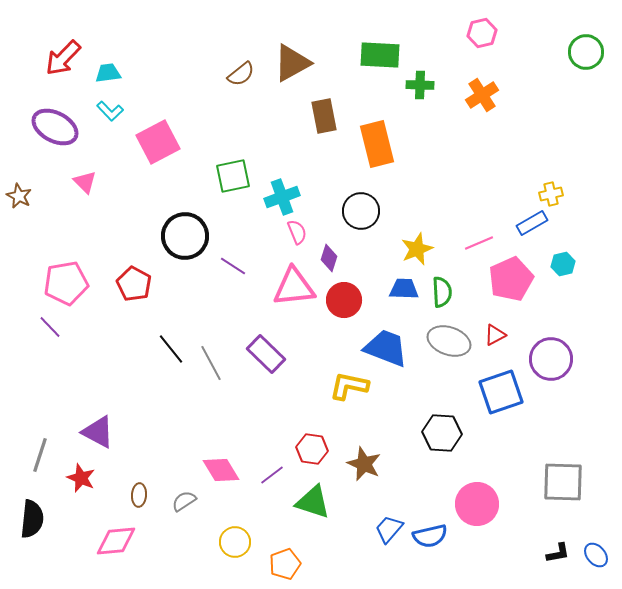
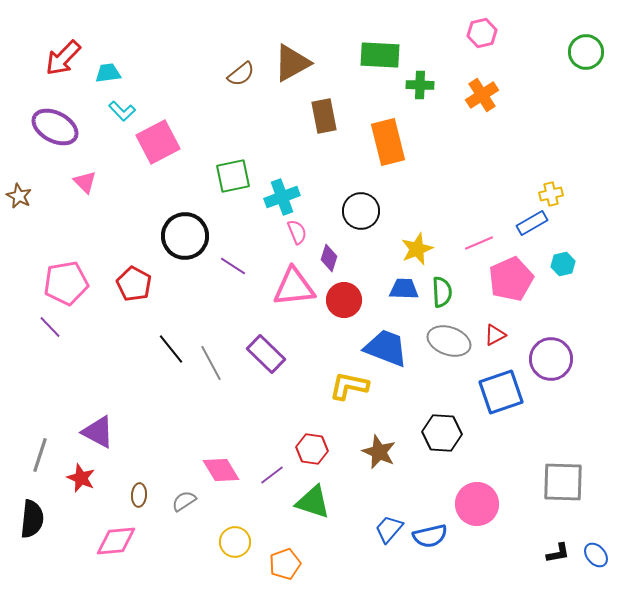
cyan L-shape at (110, 111): moved 12 px right
orange rectangle at (377, 144): moved 11 px right, 2 px up
brown star at (364, 464): moved 15 px right, 12 px up
